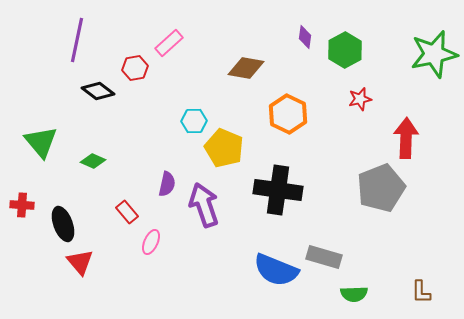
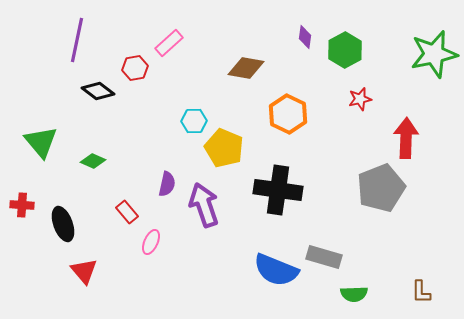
red triangle: moved 4 px right, 9 px down
